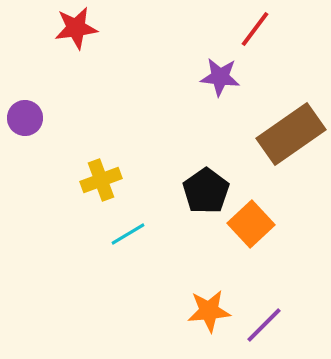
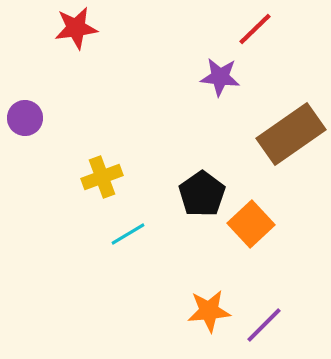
red line: rotated 9 degrees clockwise
yellow cross: moved 1 px right, 3 px up
black pentagon: moved 4 px left, 3 px down
